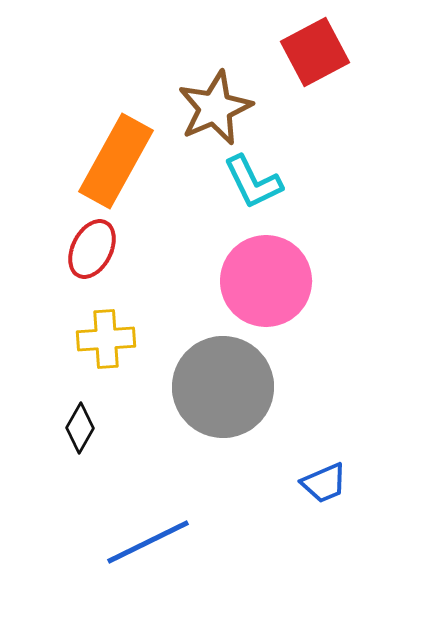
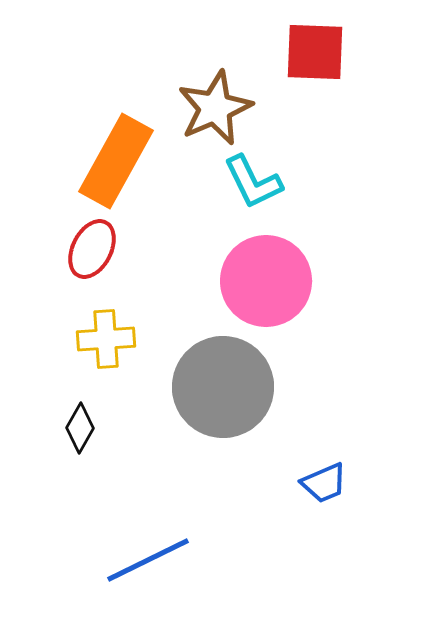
red square: rotated 30 degrees clockwise
blue line: moved 18 px down
